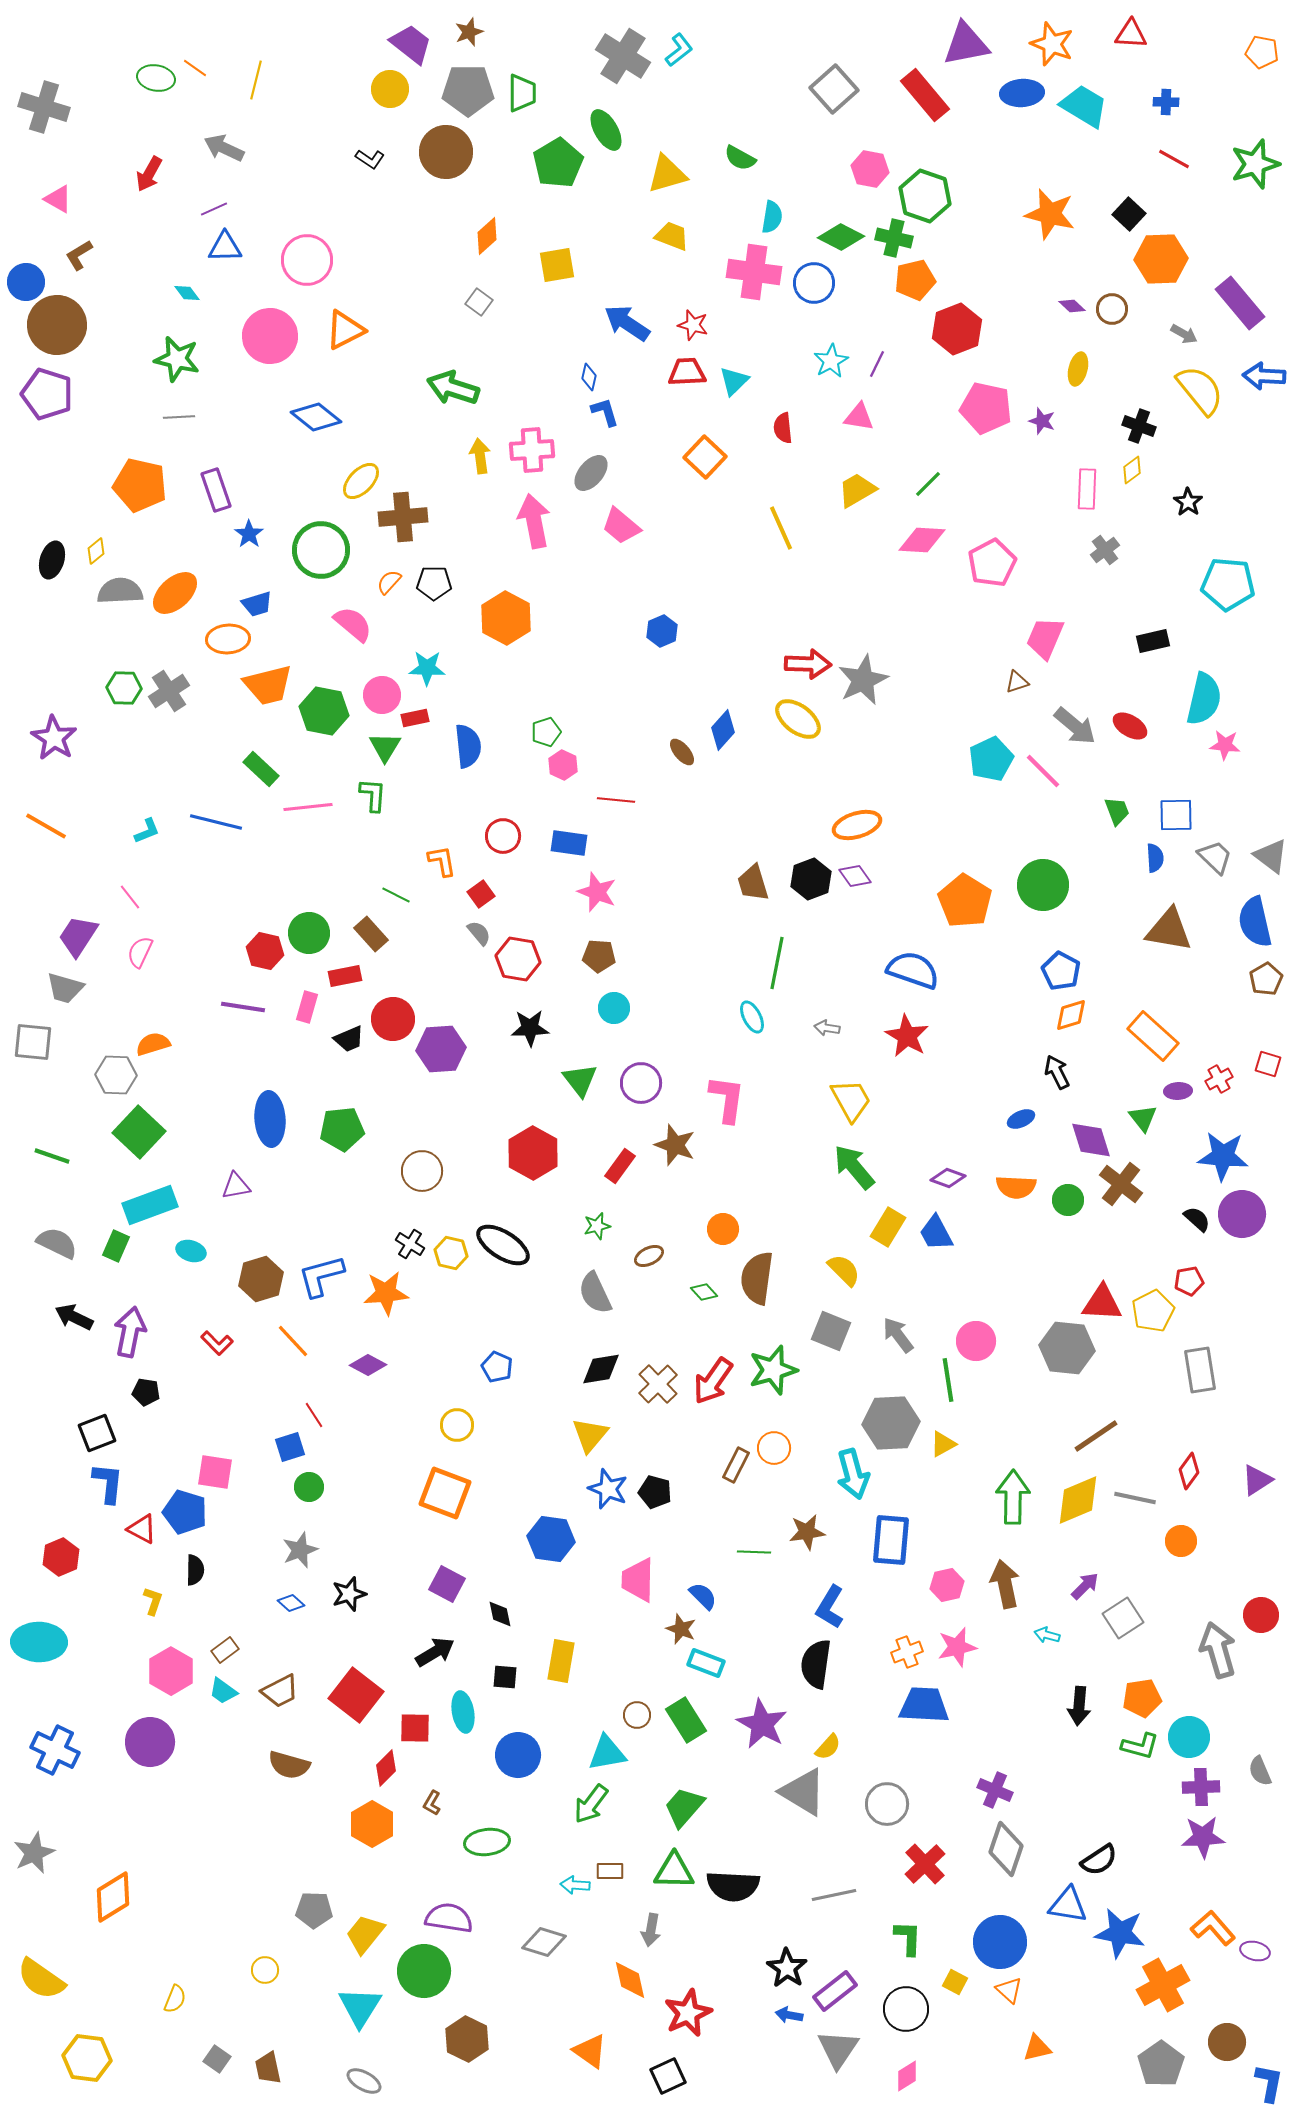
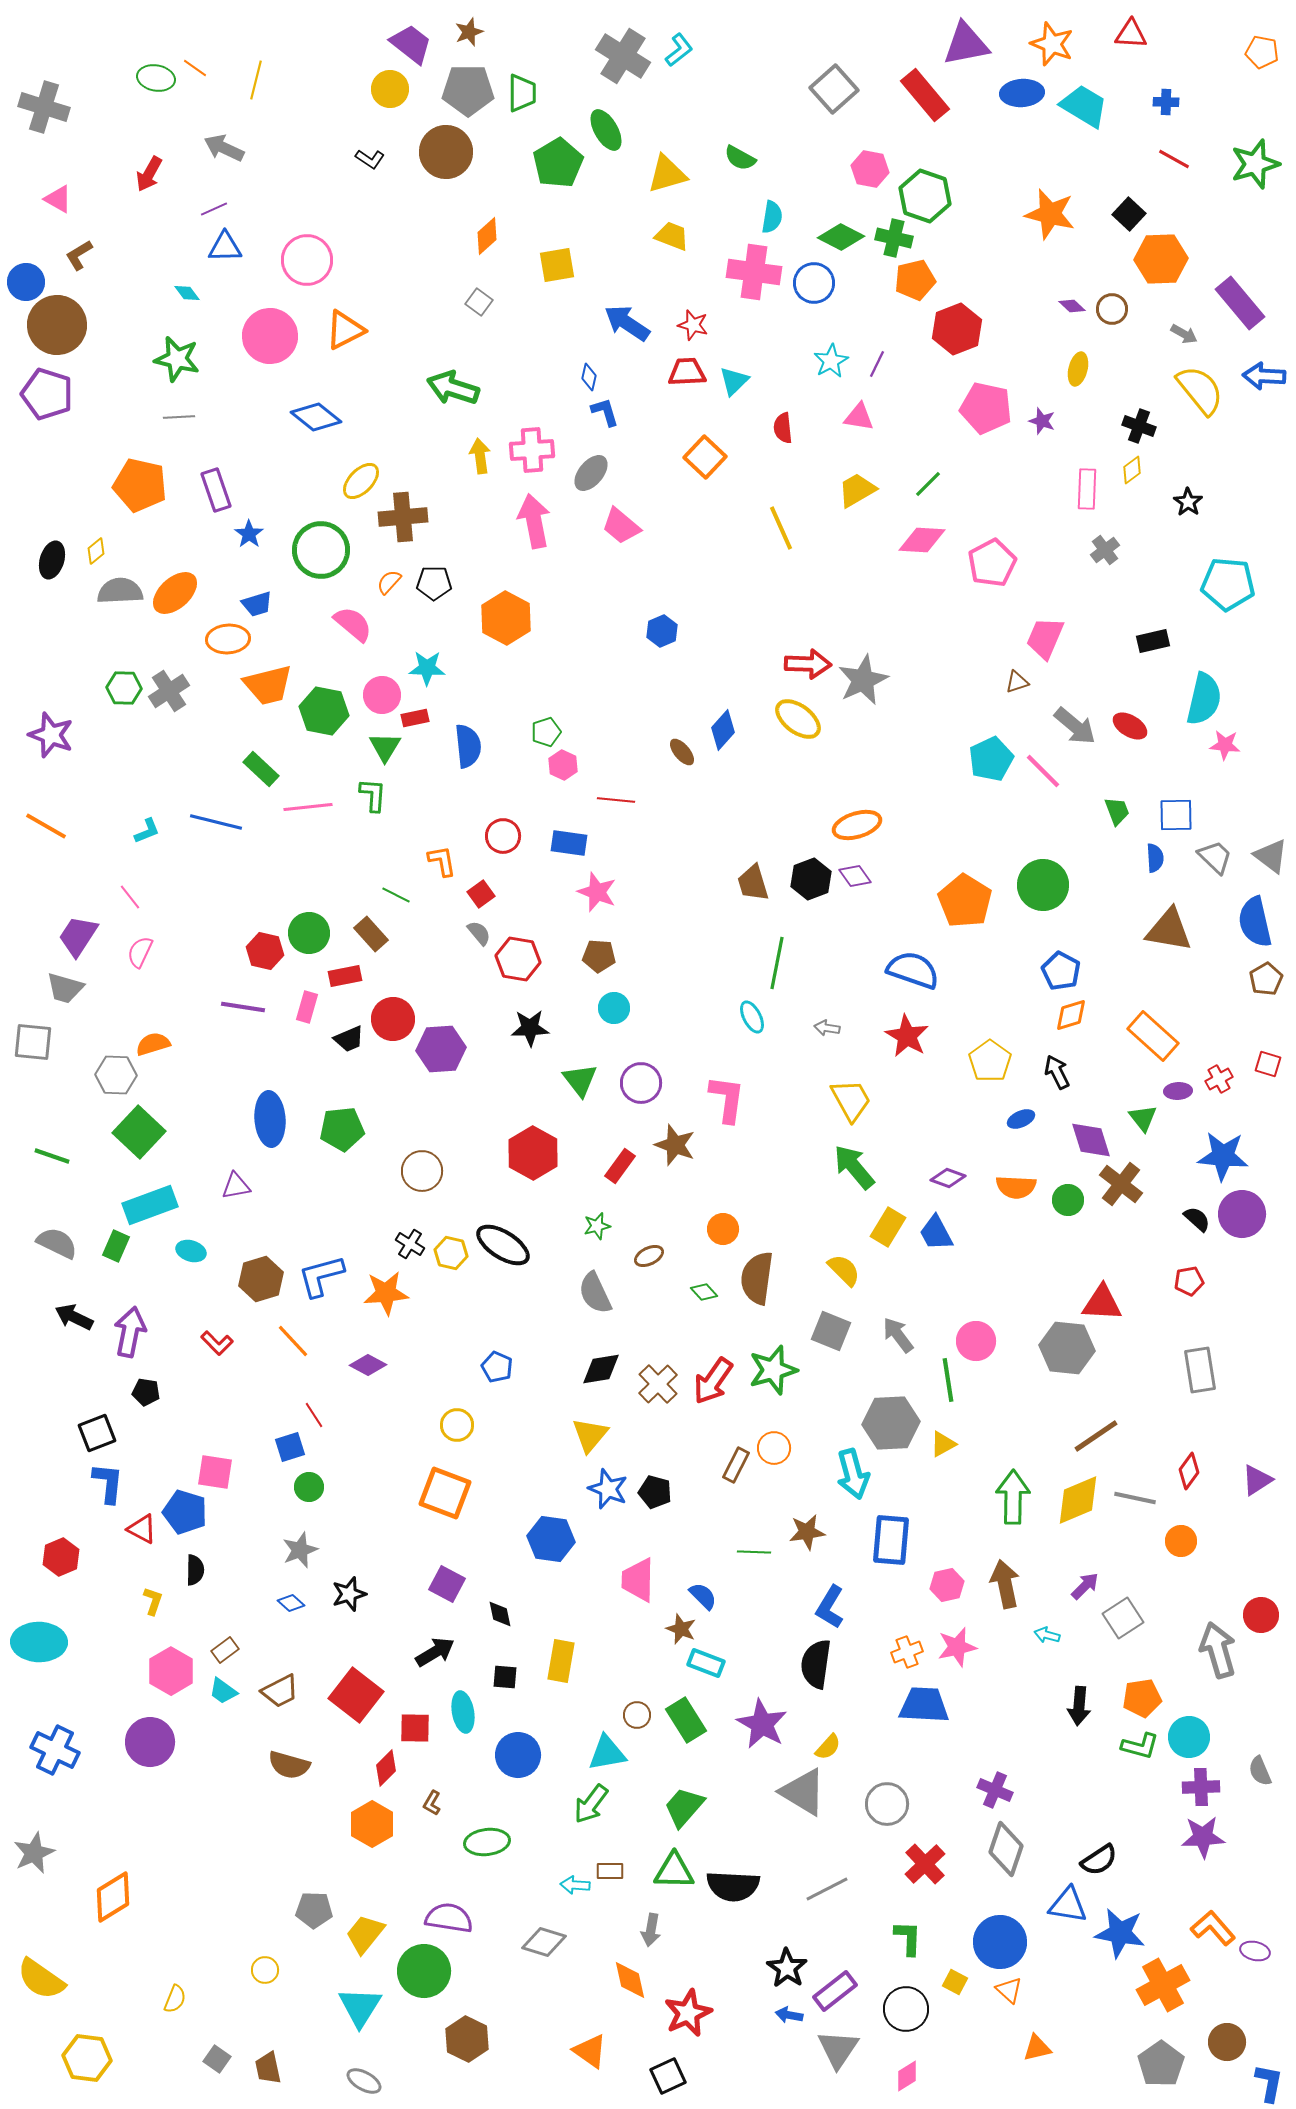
purple star at (54, 738): moved 3 px left, 3 px up; rotated 12 degrees counterclockwise
yellow pentagon at (1153, 1311): moved 163 px left, 250 px up; rotated 9 degrees counterclockwise
gray line at (834, 1895): moved 7 px left, 6 px up; rotated 15 degrees counterclockwise
